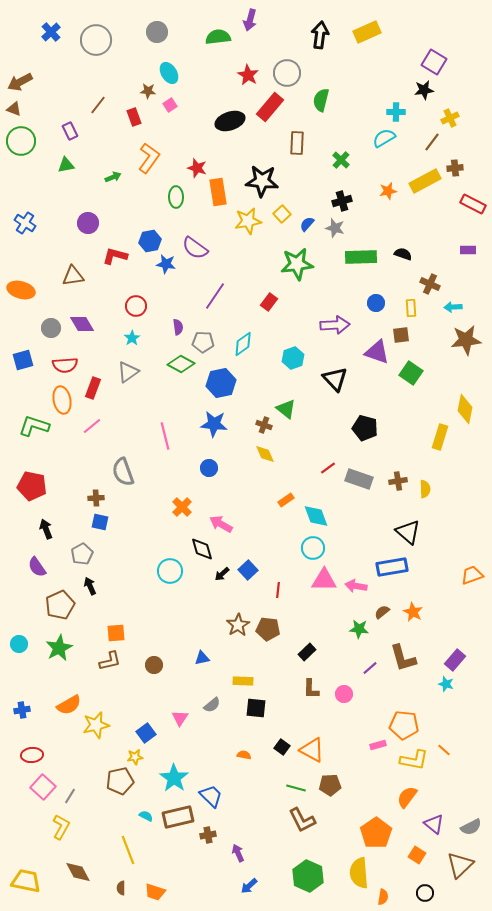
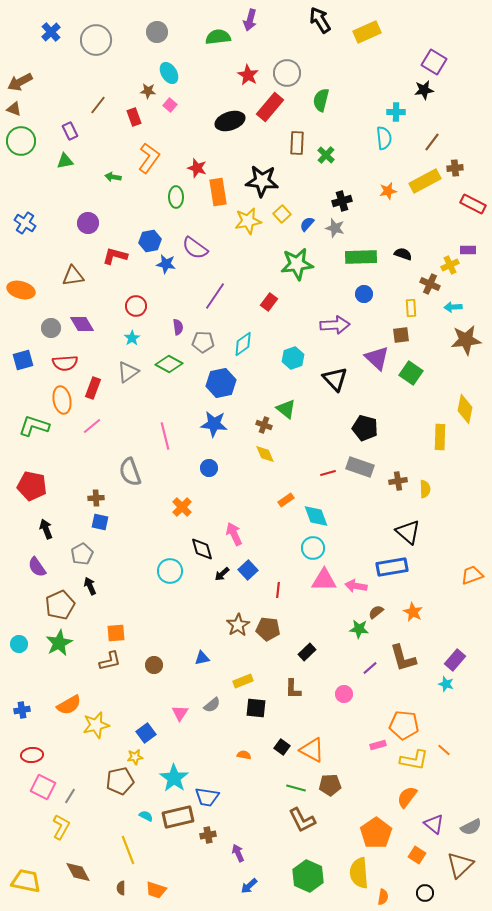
black arrow at (320, 35): moved 15 px up; rotated 40 degrees counterclockwise
pink square at (170, 105): rotated 16 degrees counterclockwise
yellow cross at (450, 118): moved 147 px down
cyan semicircle at (384, 138): rotated 115 degrees clockwise
green cross at (341, 160): moved 15 px left, 5 px up
green triangle at (66, 165): moved 1 px left, 4 px up
green arrow at (113, 177): rotated 147 degrees counterclockwise
blue circle at (376, 303): moved 12 px left, 9 px up
purple triangle at (377, 352): moved 6 px down; rotated 24 degrees clockwise
green diamond at (181, 364): moved 12 px left
red semicircle at (65, 365): moved 2 px up
yellow rectangle at (440, 437): rotated 15 degrees counterclockwise
red line at (328, 468): moved 5 px down; rotated 21 degrees clockwise
gray semicircle at (123, 472): moved 7 px right
gray rectangle at (359, 479): moved 1 px right, 12 px up
pink arrow at (221, 524): moved 13 px right, 10 px down; rotated 35 degrees clockwise
brown semicircle at (382, 612): moved 6 px left
green star at (59, 648): moved 5 px up
yellow rectangle at (243, 681): rotated 24 degrees counterclockwise
brown L-shape at (311, 689): moved 18 px left
pink triangle at (180, 718): moved 5 px up
pink square at (43, 787): rotated 15 degrees counterclockwise
blue trapezoid at (211, 796): moved 4 px left, 1 px down; rotated 145 degrees clockwise
orange trapezoid at (155, 892): moved 1 px right, 2 px up
